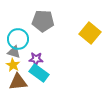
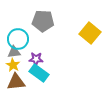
gray triangle: rotated 24 degrees counterclockwise
brown triangle: moved 2 px left
